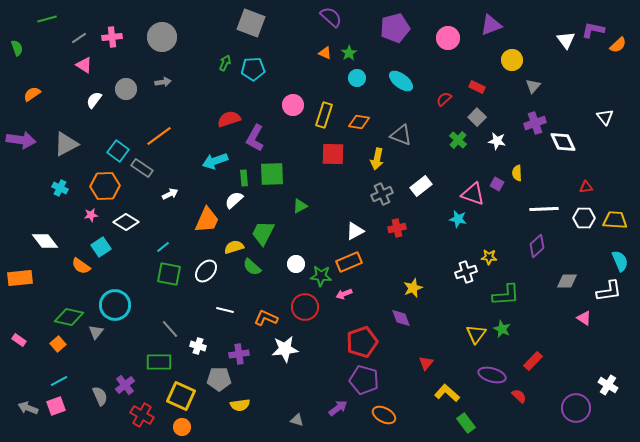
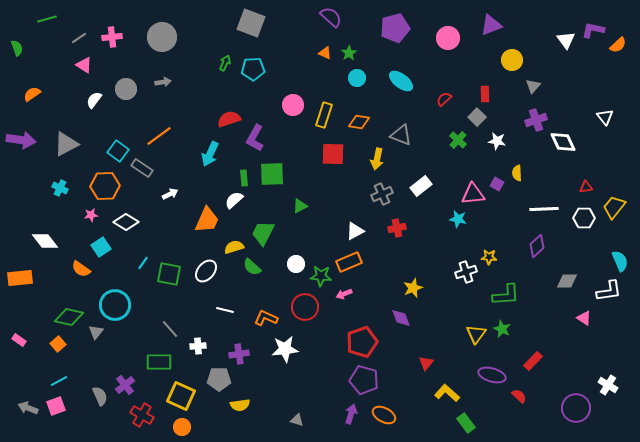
red rectangle at (477, 87): moved 8 px right, 7 px down; rotated 63 degrees clockwise
purple cross at (535, 123): moved 1 px right, 3 px up
cyan arrow at (215, 161): moved 5 px left, 7 px up; rotated 45 degrees counterclockwise
pink triangle at (473, 194): rotated 25 degrees counterclockwise
yellow trapezoid at (615, 220): moved 1 px left, 13 px up; rotated 55 degrees counterclockwise
cyan line at (163, 247): moved 20 px left, 16 px down; rotated 16 degrees counterclockwise
orange semicircle at (81, 266): moved 3 px down
white cross at (198, 346): rotated 21 degrees counterclockwise
purple arrow at (338, 408): moved 13 px right, 6 px down; rotated 36 degrees counterclockwise
